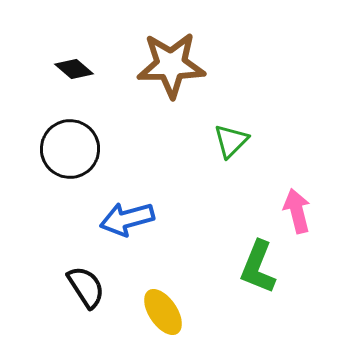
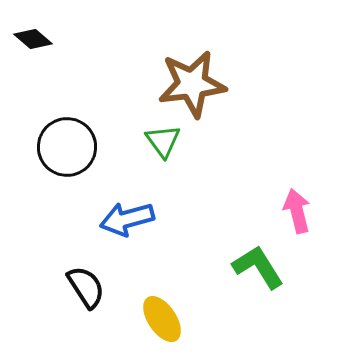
brown star: moved 21 px right, 19 px down; rotated 6 degrees counterclockwise
black diamond: moved 41 px left, 30 px up
green triangle: moved 68 px left; rotated 21 degrees counterclockwise
black circle: moved 3 px left, 2 px up
green L-shape: rotated 126 degrees clockwise
yellow ellipse: moved 1 px left, 7 px down
